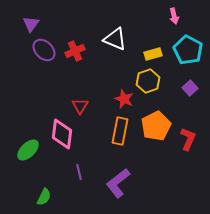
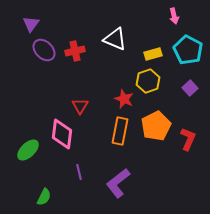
red cross: rotated 12 degrees clockwise
